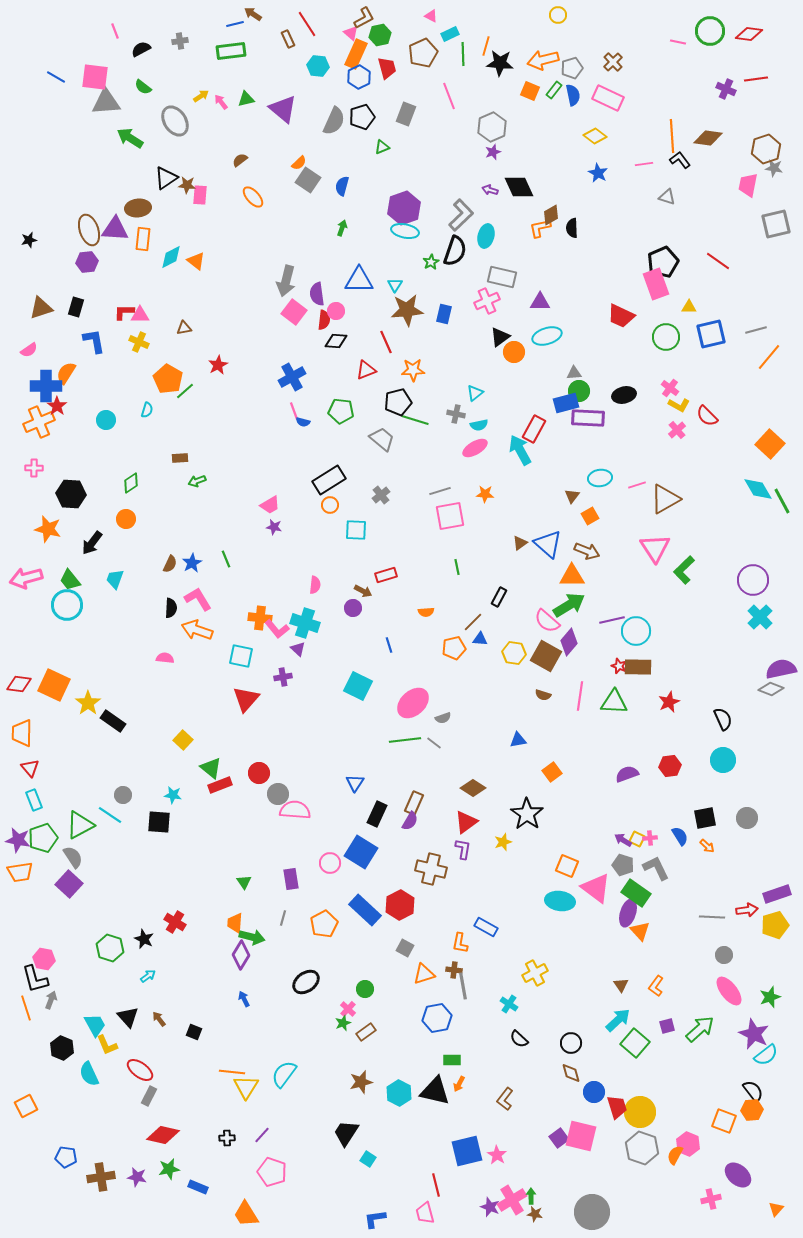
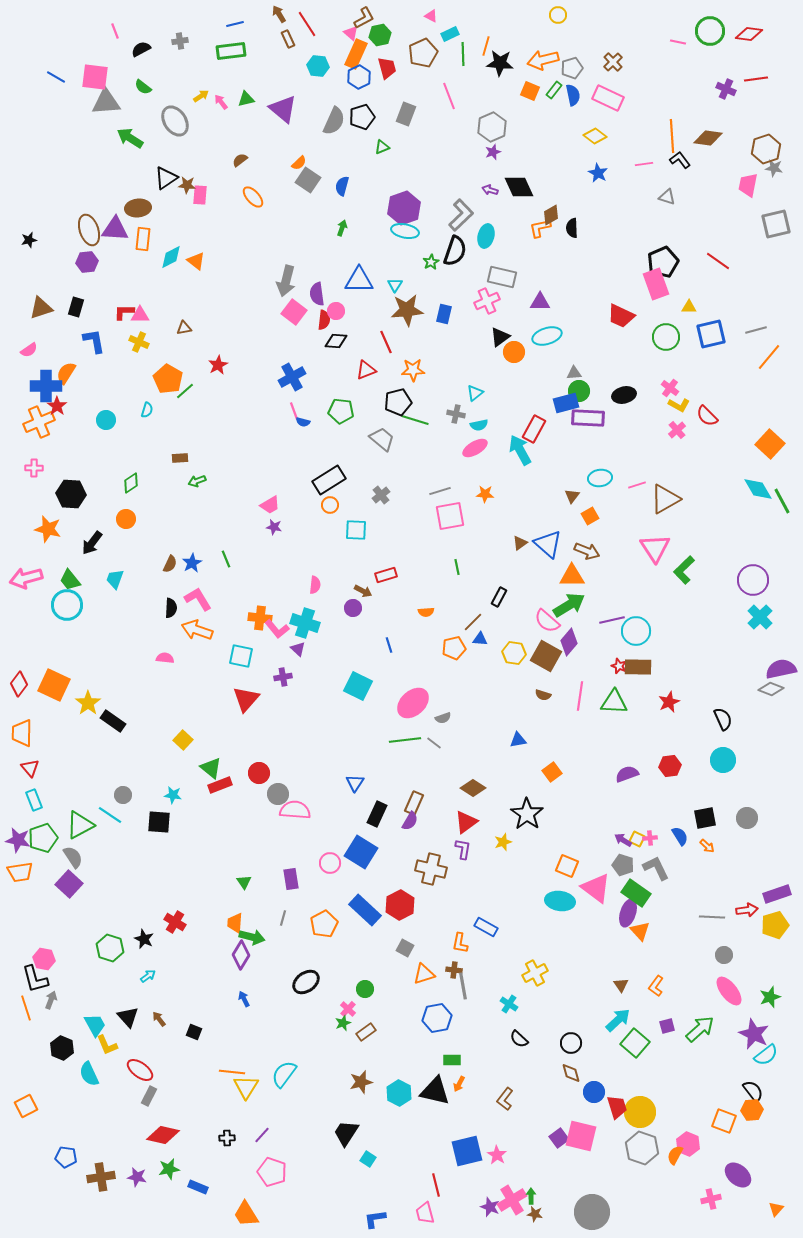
brown arrow at (253, 14): moved 26 px right; rotated 24 degrees clockwise
red diamond at (19, 684): rotated 60 degrees counterclockwise
